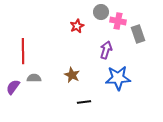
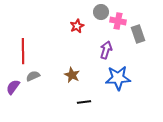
gray semicircle: moved 1 px left, 2 px up; rotated 24 degrees counterclockwise
